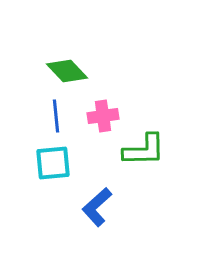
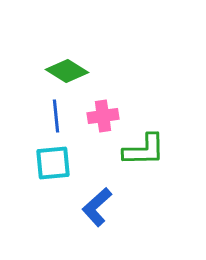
green diamond: rotated 15 degrees counterclockwise
